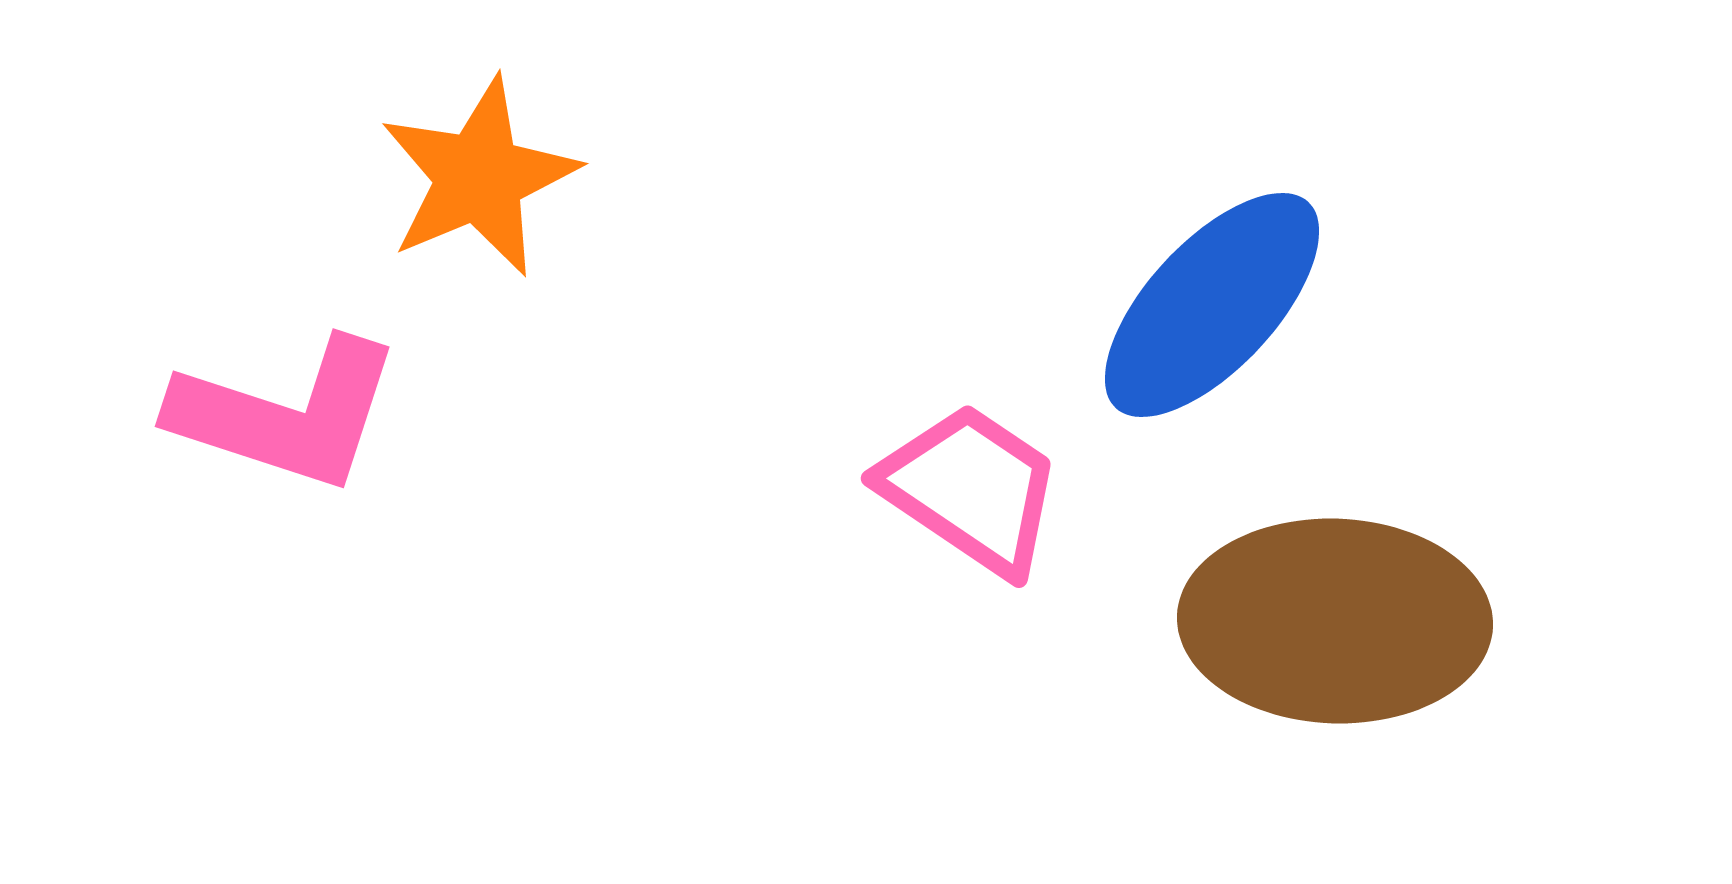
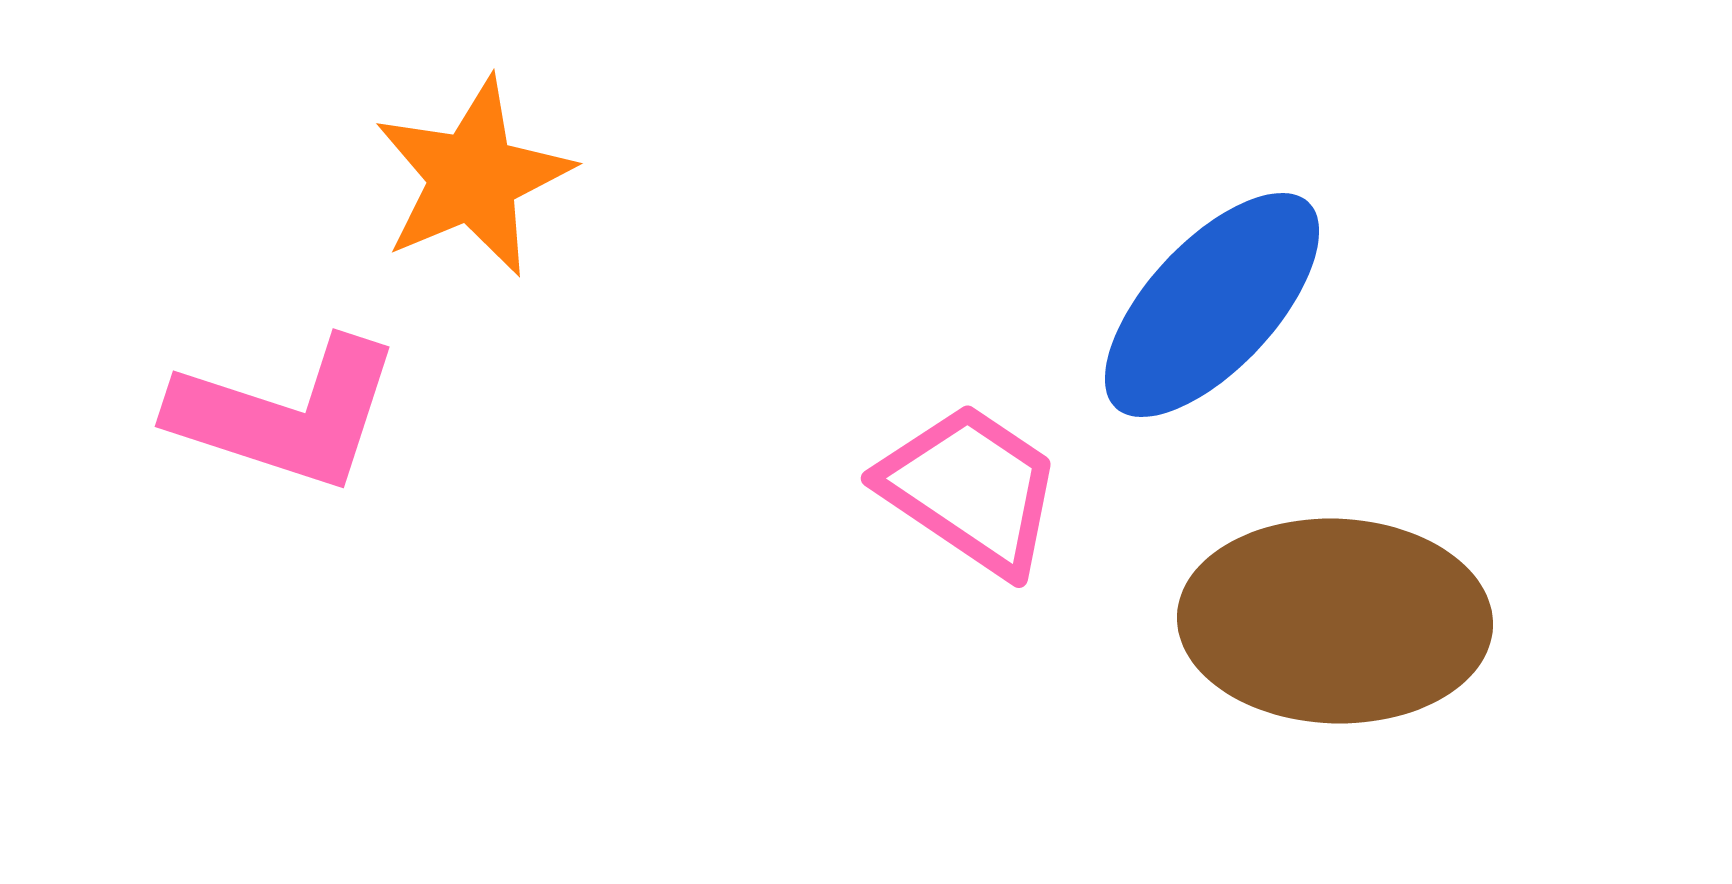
orange star: moved 6 px left
